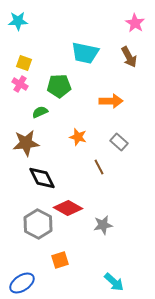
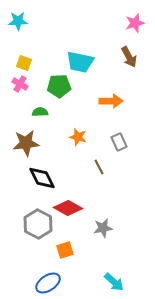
pink star: rotated 24 degrees clockwise
cyan trapezoid: moved 5 px left, 9 px down
green semicircle: rotated 21 degrees clockwise
gray rectangle: rotated 24 degrees clockwise
gray star: moved 3 px down
orange square: moved 5 px right, 10 px up
blue ellipse: moved 26 px right
